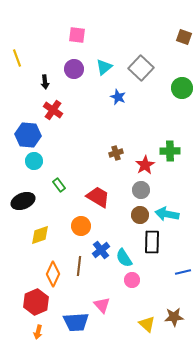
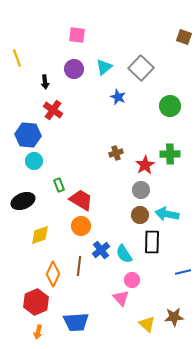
green circle: moved 12 px left, 18 px down
green cross: moved 3 px down
green rectangle: rotated 16 degrees clockwise
red trapezoid: moved 17 px left, 3 px down
cyan semicircle: moved 4 px up
pink triangle: moved 19 px right, 7 px up
